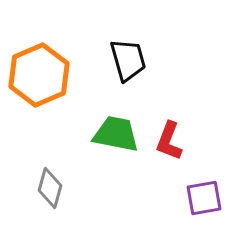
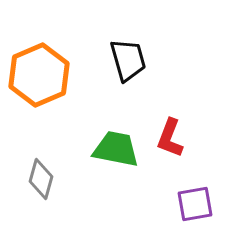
green trapezoid: moved 15 px down
red L-shape: moved 1 px right, 3 px up
gray diamond: moved 9 px left, 9 px up
purple square: moved 9 px left, 6 px down
